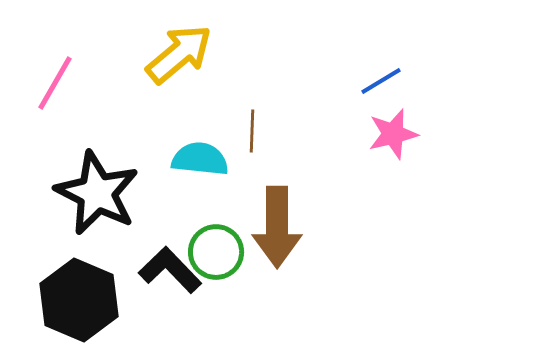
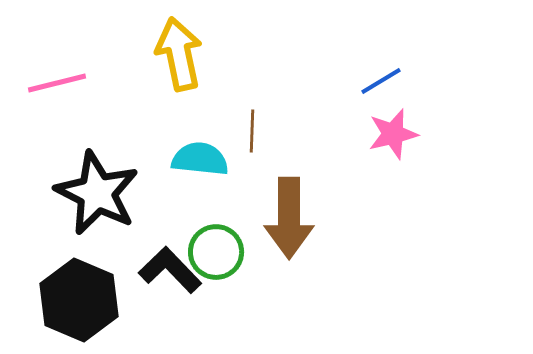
yellow arrow: rotated 62 degrees counterclockwise
pink line: moved 2 px right; rotated 46 degrees clockwise
brown arrow: moved 12 px right, 9 px up
